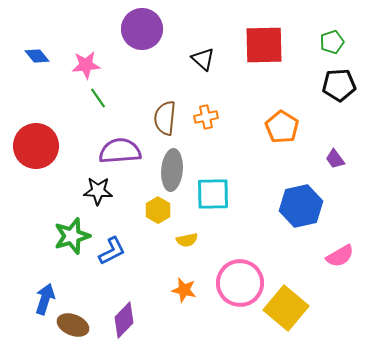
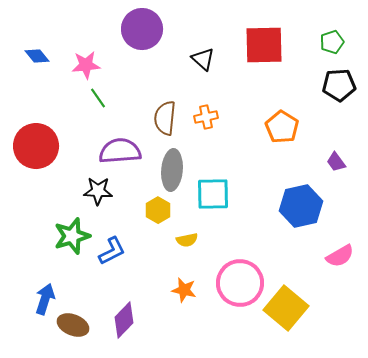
purple trapezoid: moved 1 px right, 3 px down
